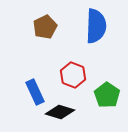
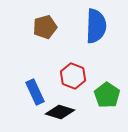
brown pentagon: rotated 10 degrees clockwise
red hexagon: moved 1 px down
